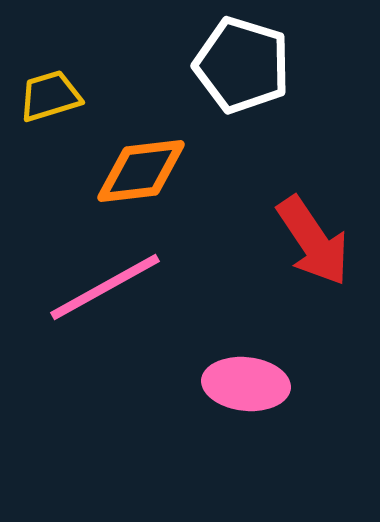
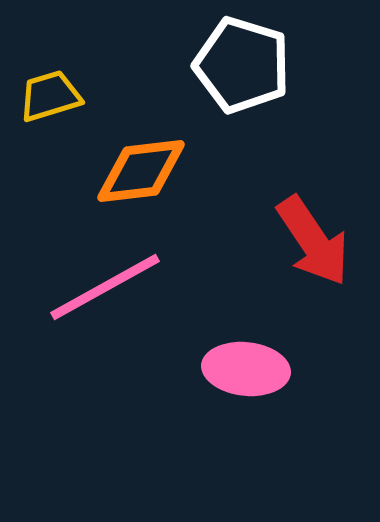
pink ellipse: moved 15 px up
